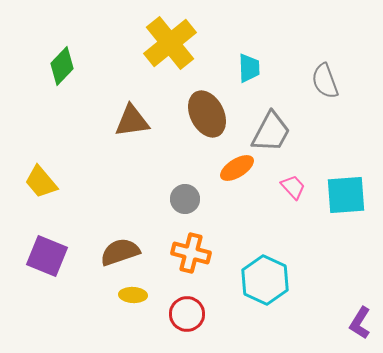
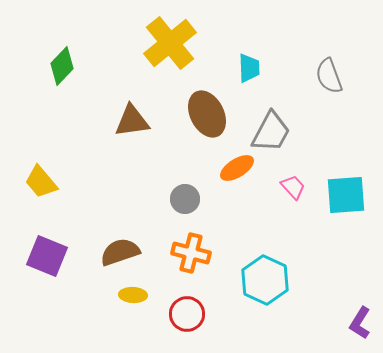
gray semicircle: moved 4 px right, 5 px up
